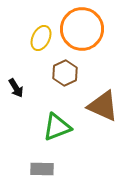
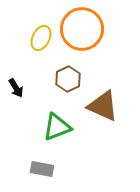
brown hexagon: moved 3 px right, 6 px down
gray rectangle: rotated 10 degrees clockwise
